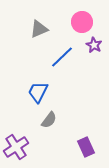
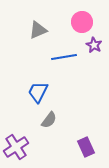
gray triangle: moved 1 px left, 1 px down
blue line: moved 2 px right; rotated 35 degrees clockwise
